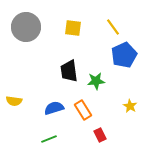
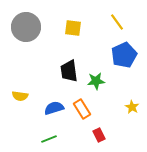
yellow line: moved 4 px right, 5 px up
yellow semicircle: moved 6 px right, 5 px up
yellow star: moved 2 px right, 1 px down
orange rectangle: moved 1 px left, 1 px up
red rectangle: moved 1 px left
